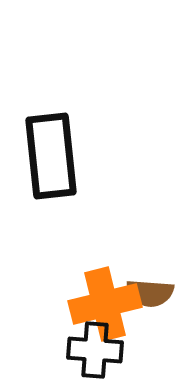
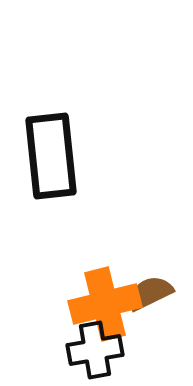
brown semicircle: rotated 150 degrees clockwise
black cross: rotated 14 degrees counterclockwise
